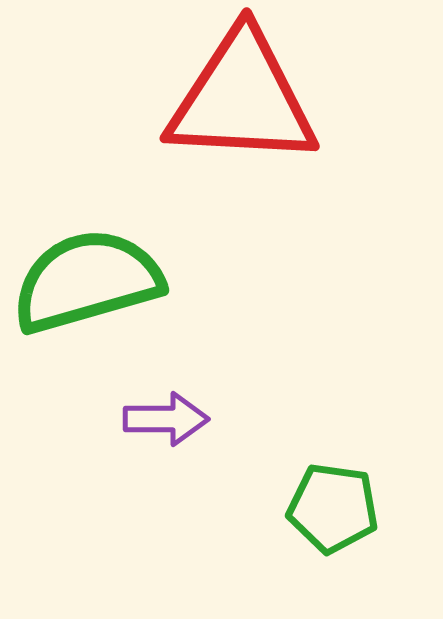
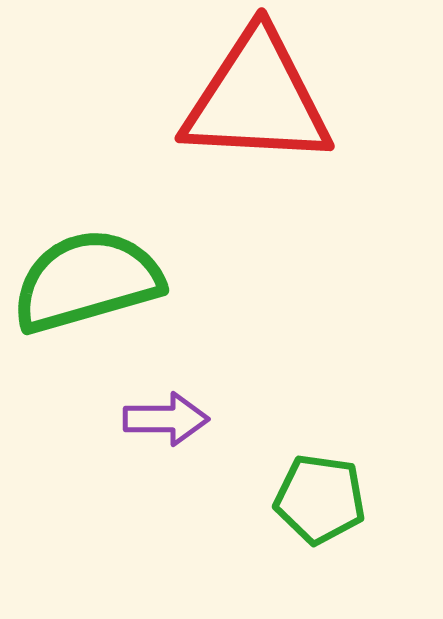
red triangle: moved 15 px right
green pentagon: moved 13 px left, 9 px up
